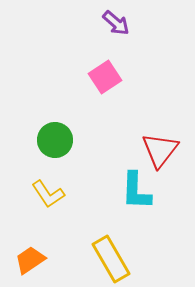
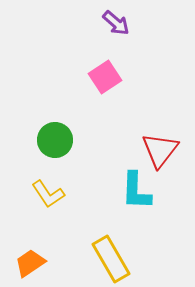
orange trapezoid: moved 3 px down
